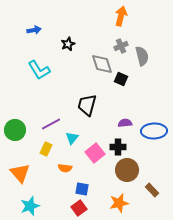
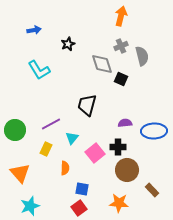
orange semicircle: rotated 96 degrees counterclockwise
orange star: rotated 18 degrees clockwise
